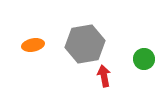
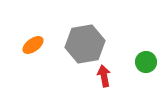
orange ellipse: rotated 25 degrees counterclockwise
green circle: moved 2 px right, 3 px down
